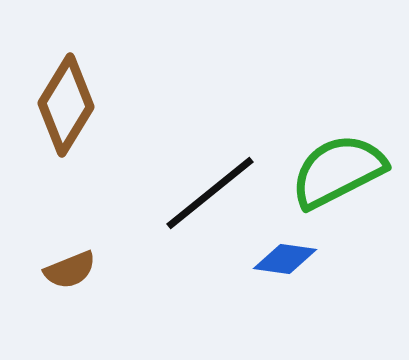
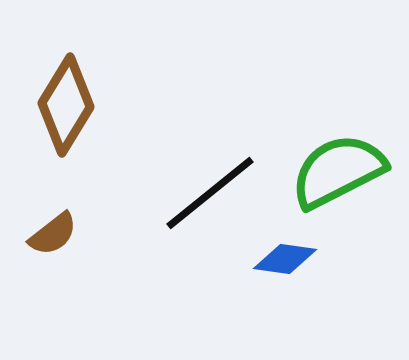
brown semicircle: moved 17 px left, 36 px up; rotated 16 degrees counterclockwise
